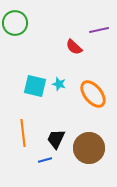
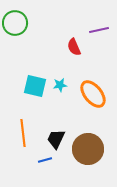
red semicircle: rotated 24 degrees clockwise
cyan star: moved 1 px right, 1 px down; rotated 24 degrees counterclockwise
brown circle: moved 1 px left, 1 px down
